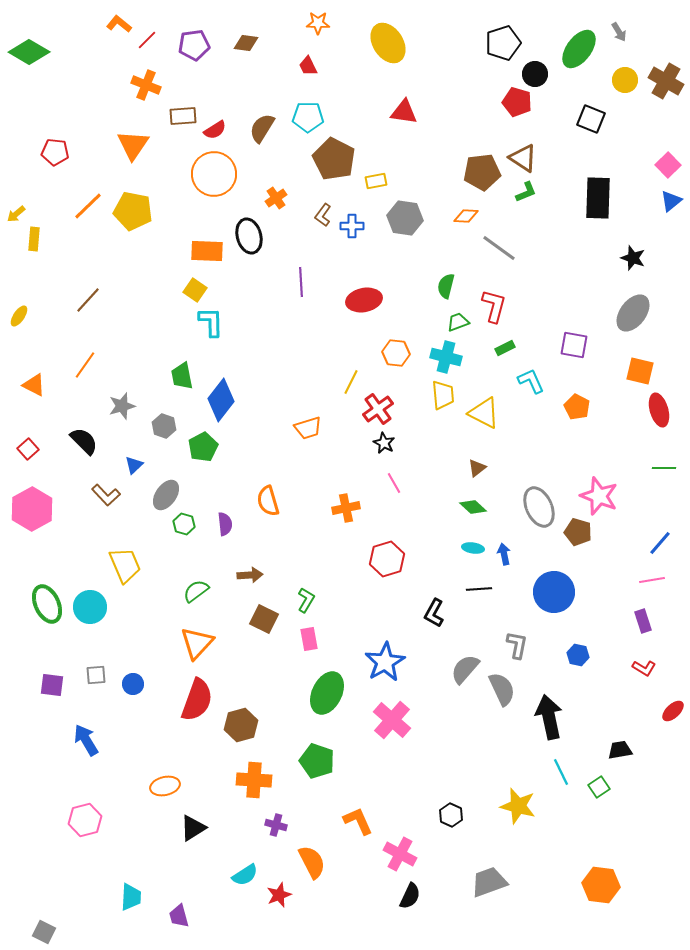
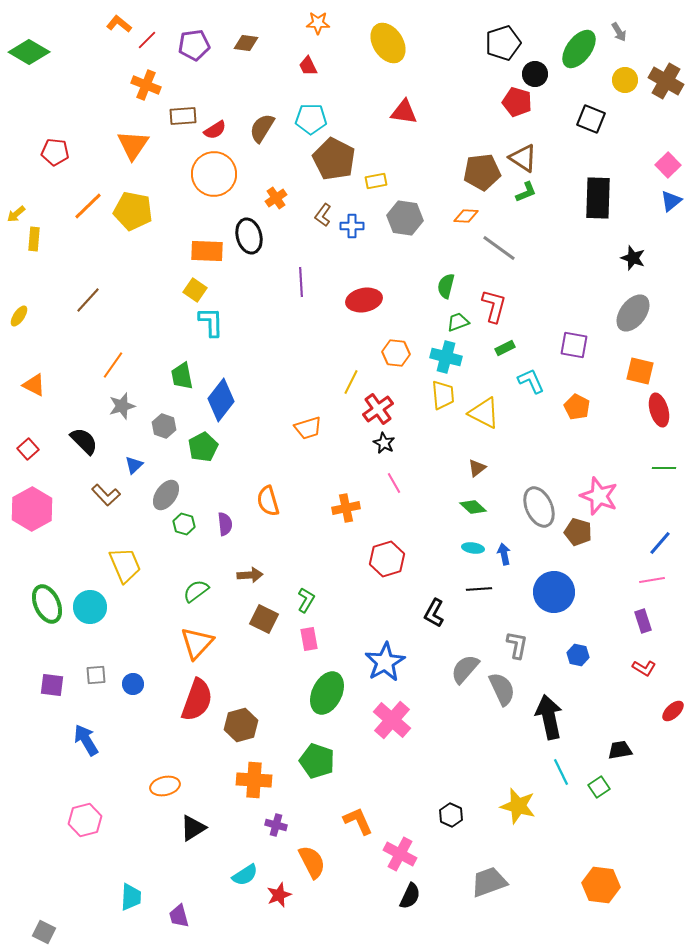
cyan pentagon at (308, 117): moved 3 px right, 2 px down
orange line at (85, 365): moved 28 px right
